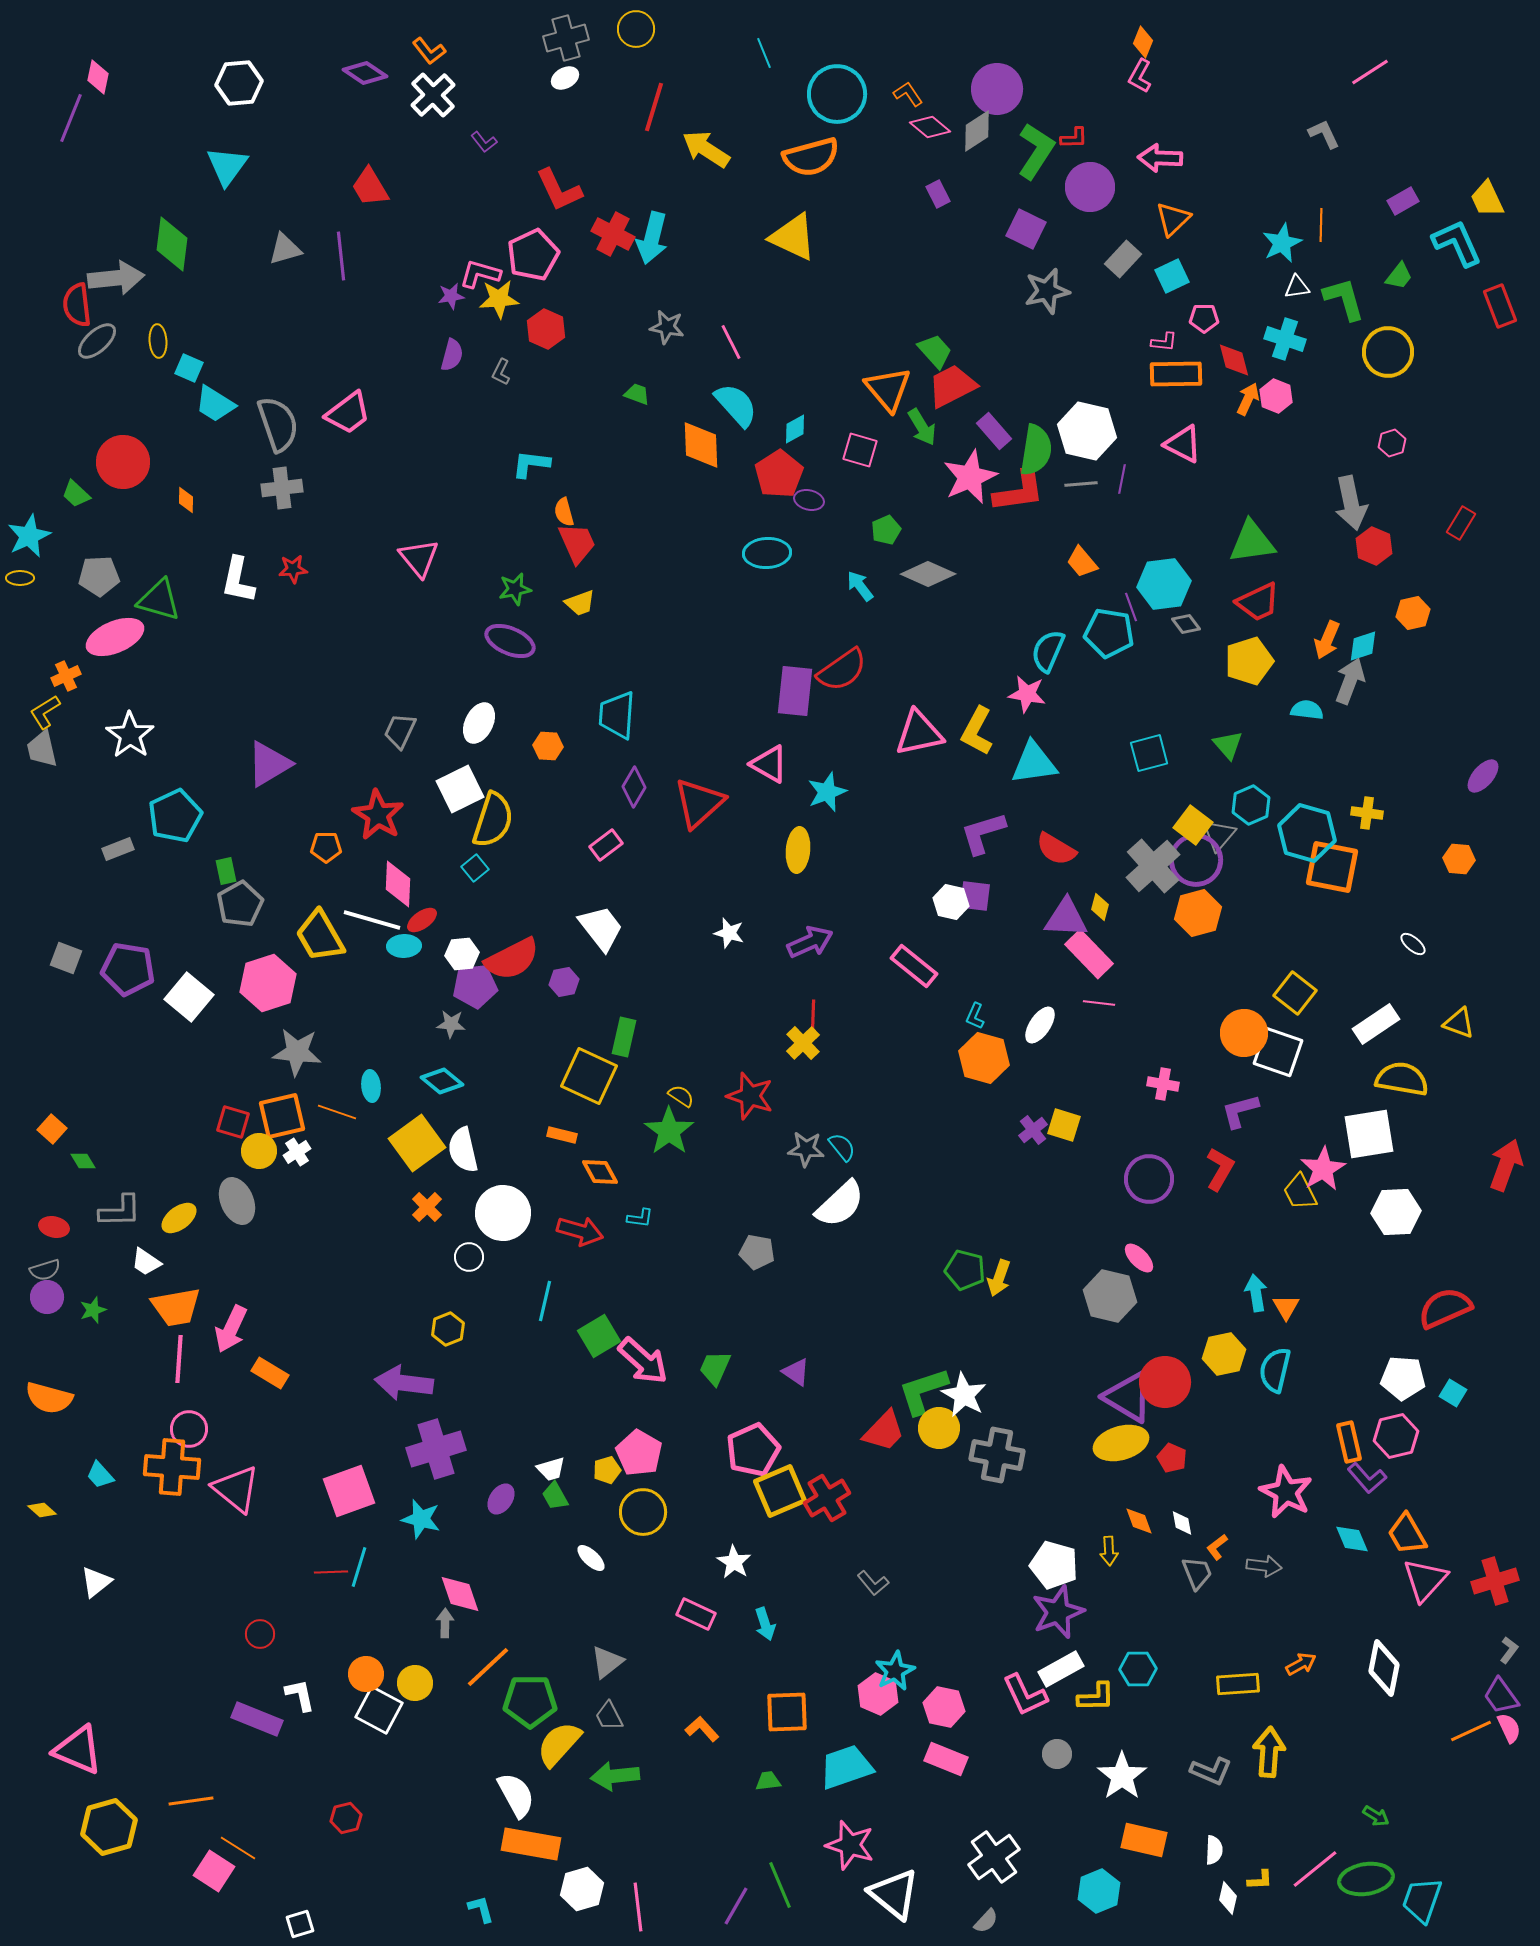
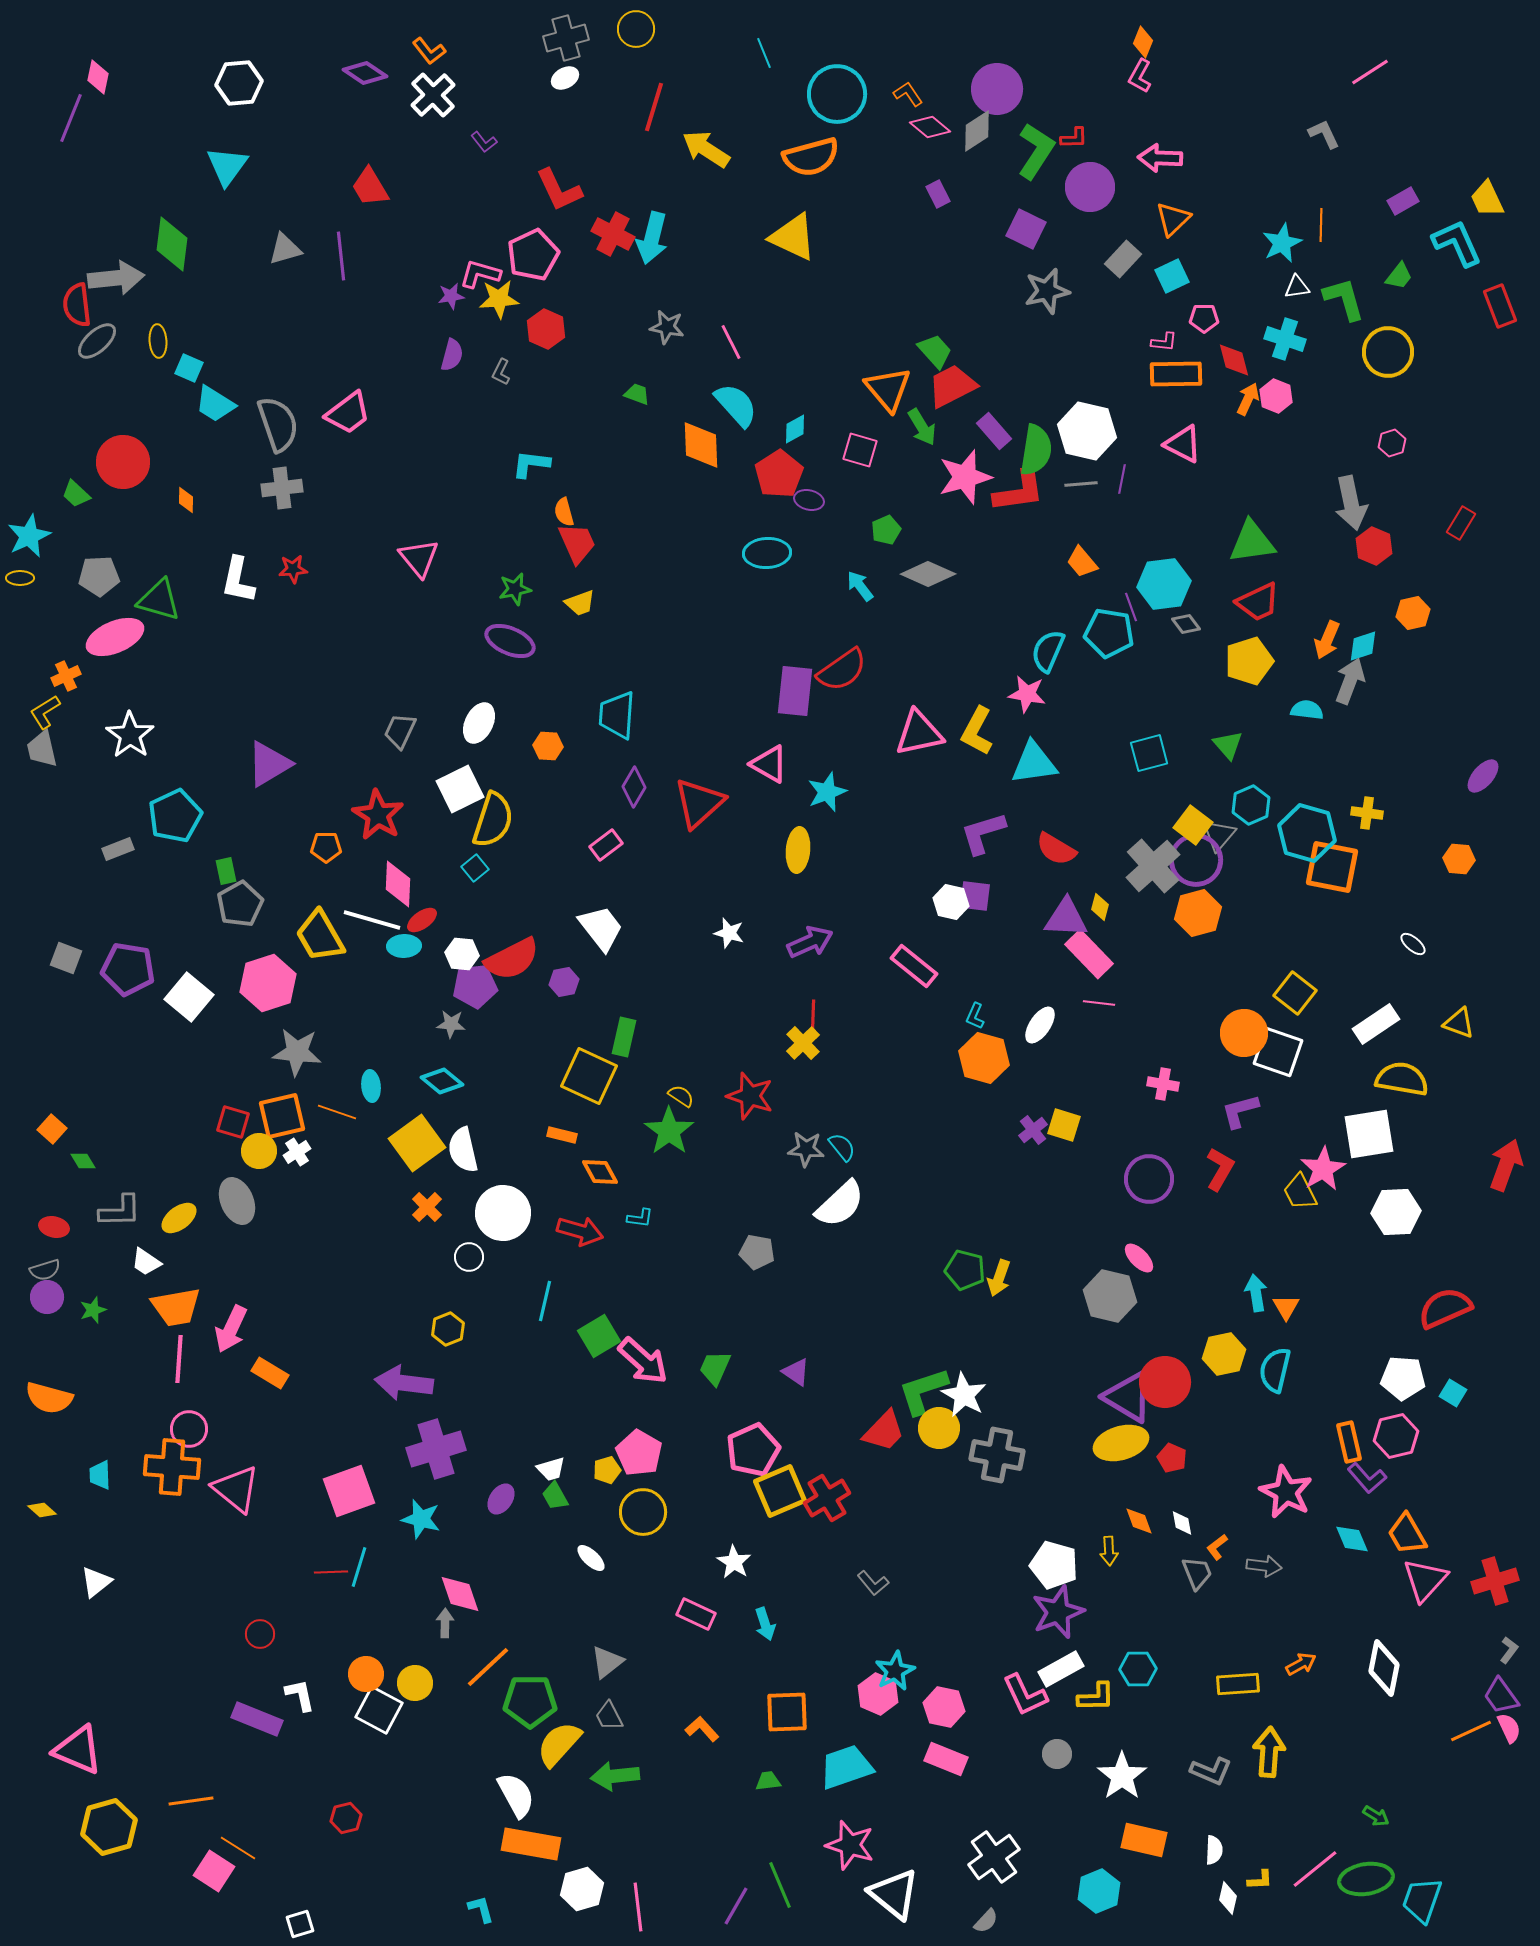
pink star at (970, 477): moved 5 px left; rotated 8 degrees clockwise
white hexagon at (462, 954): rotated 12 degrees clockwise
cyan trapezoid at (100, 1475): rotated 40 degrees clockwise
